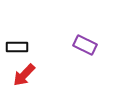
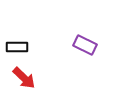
red arrow: moved 3 px down; rotated 90 degrees counterclockwise
